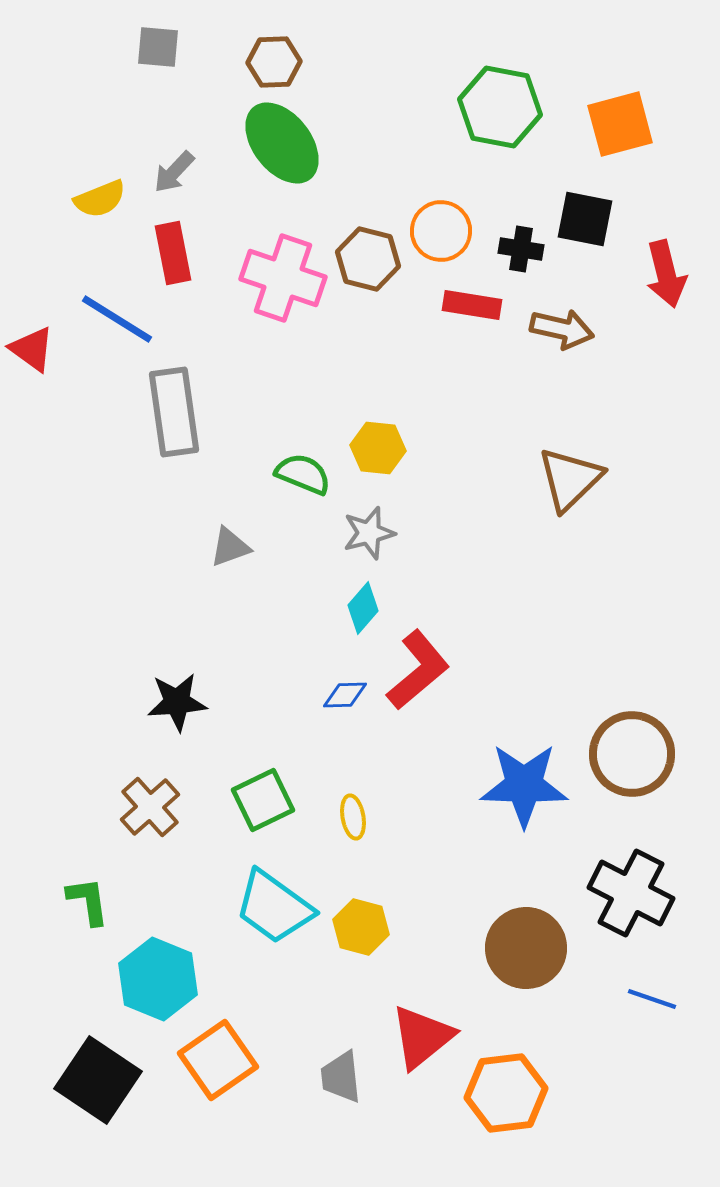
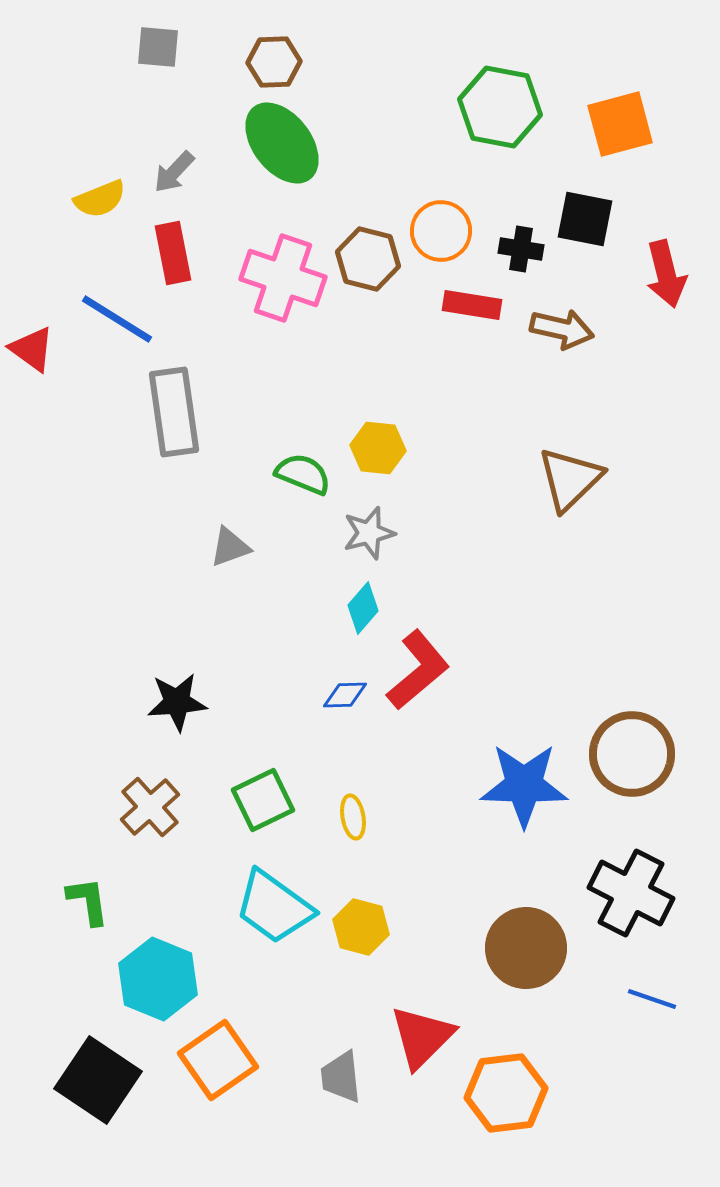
red triangle at (422, 1037): rotated 6 degrees counterclockwise
